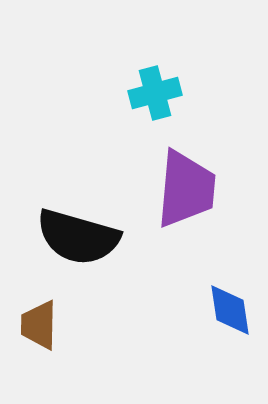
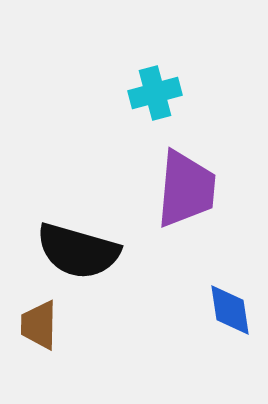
black semicircle: moved 14 px down
